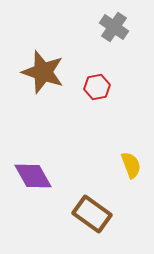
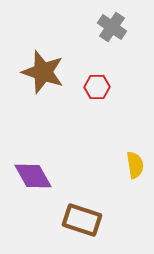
gray cross: moved 2 px left
red hexagon: rotated 10 degrees clockwise
yellow semicircle: moved 4 px right; rotated 12 degrees clockwise
brown rectangle: moved 10 px left, 6 px down; rotated 18 degrees counterclockwise
